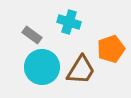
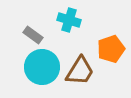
cyan cross: moved 2 px up
gray rectangle: moved 1 px right
brown trapezoid: moved 1 px left, 1 px down
